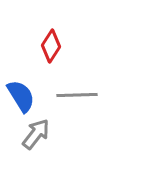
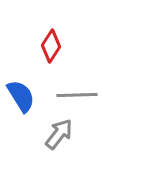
gray arrow: moved 23 px right
